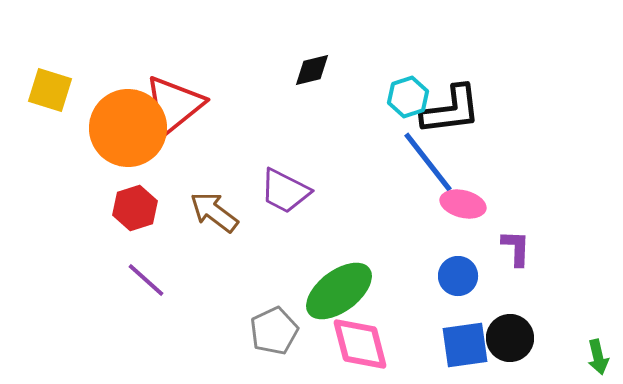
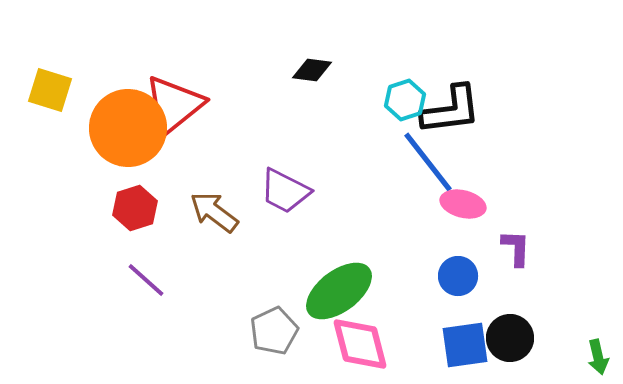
black diamond: rotated 21 degrees clockwise
cyan hexagon: moved 3 px left, 3 px down
